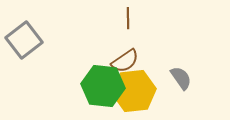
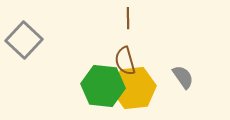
gray square: rotated 9 degrees counterclockwise
brown semicircle: rotated 108 degrees clockwise
gray semicircle: moved 2 px right, 1 px up
yellow hexagon: moved 3 px up
